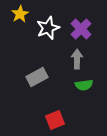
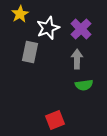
gray rectangle: moved 7 px left, 25 px up; rotated 50 degrees counterclockwise
